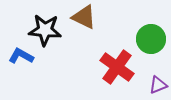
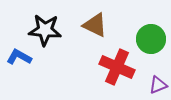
brown triangle: moved 11 px right, 8 px down
blue L-shape: moved 2 px left, 1 px down
red cross: rotated 12 degrees counterclockwise
